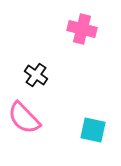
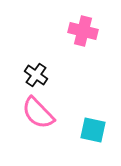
pink cross: moved 1 px right, 2 px down
pink semicircle: moved 14 px right, 5 px up
